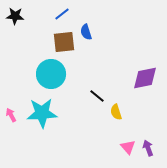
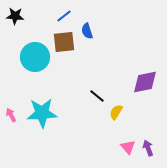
blue line: moved 2 px right, 2 px down
blue semicircle: moved 1 px right, 1 px up
cyan circle: moved 16 px left, 17 px up
purple diamond: moved 4 px down
yellow semicircle: rotated 49 degrees clockwise
